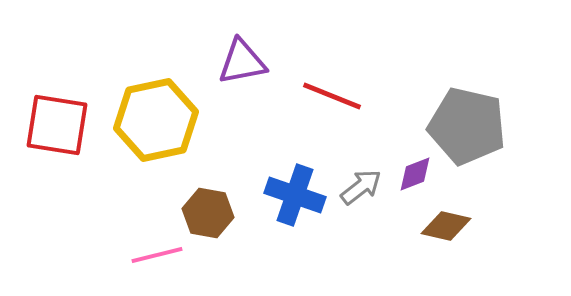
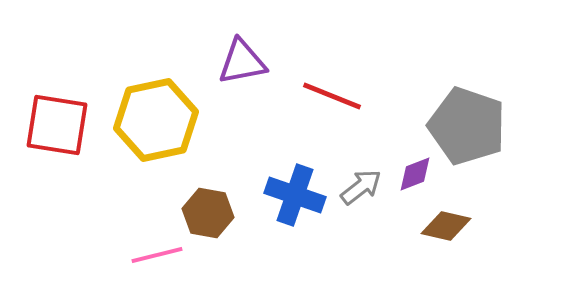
gray pentagon: rotated 6 degrees clockwise
